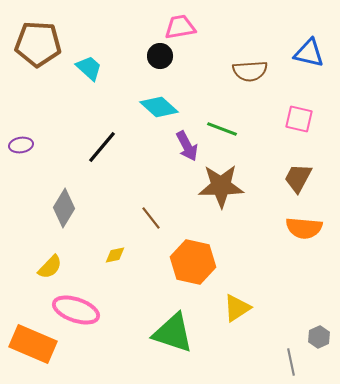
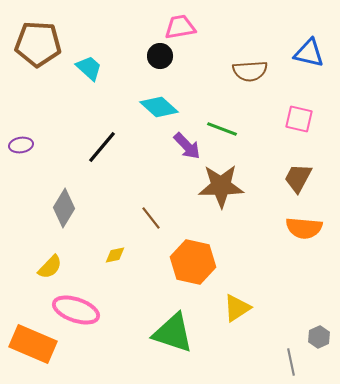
purple arrow: rotated 16 degrees counterclockwise
